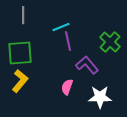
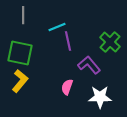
cyan line: moved 4 px left
green square: rotated 16 degrees clockwise
purple L-shape: moved 2 px right
